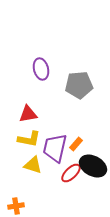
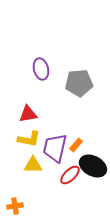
gray pentagon: moved 2 px up
orange rectangle: moved 1 px down
yellow triangle: rotated 18 degrees counterclockwise
red ellipse: moved 1 px left, 2 px down
orange cross: moved 1 px left
